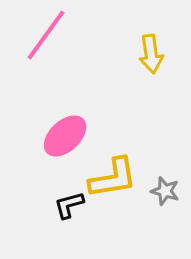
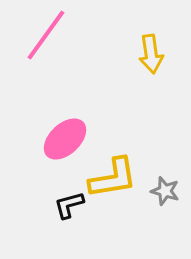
pink ellipse: moved 3 px down
